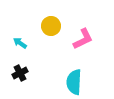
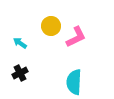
pink L-shape: moved 7 px left, 2 px up
